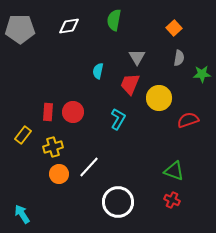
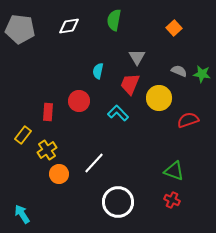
gray pentagon: rotated 8 degrees clockwise
gray semicircle: moved 13 px down; rotated 77 degrees counterclockwise
green star: rotated 12 degrees clockwise
red circle: moved 6 px right, 11 px up
cyan L-shape: moved 6 px up; rotated 75 degrees counterclockwise
yellow cross: moved 6 px left, 3 px down; rotated 18 degrees counterclockwise
white line: moved 5 px right, 4 px up
